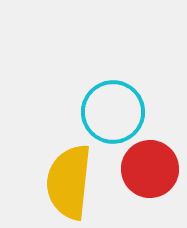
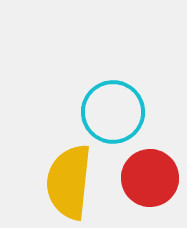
red circle: moved 9 px down
